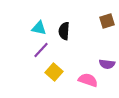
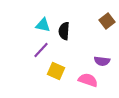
brown square: rotated 21 degrees counterclockwise
cyan triangle: moved 4 px right, 3 px up
purple semicircle: moved 5 px left, 3 px up
yellow square: moved 2 px right, 1 px up; rotated 18 degrees counterclockwise
